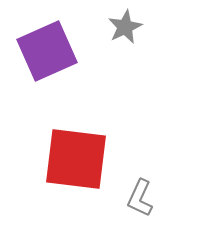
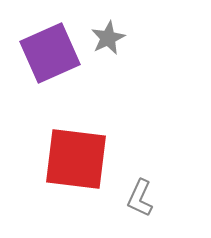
gray star: moved 17 px left, 11 px down
purple square: moved 3 px right, 2 px down
